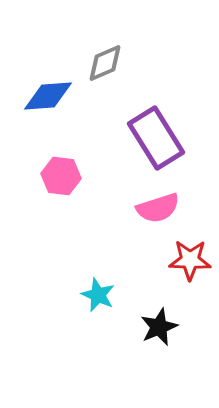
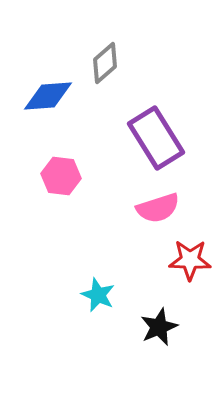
gray diamond: rotated 18 degrees counterclockwise
